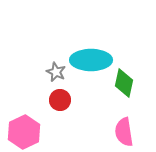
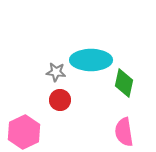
gray star: rotated 18 degrees counterclockwise
